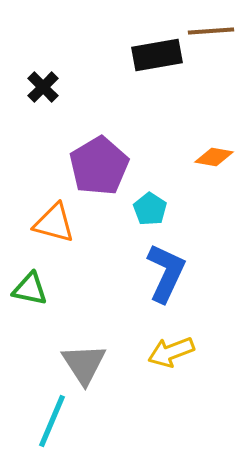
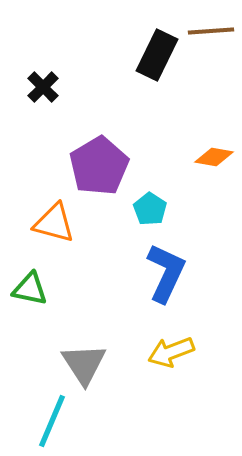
black rectangle: rotated 54 degrees counterclockwise
